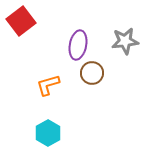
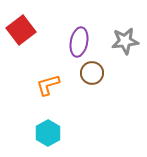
red square: moved 9 px down
purple ellipse: moved 1 px right, 3 px up
